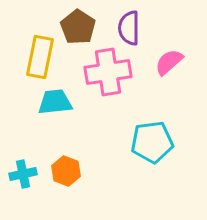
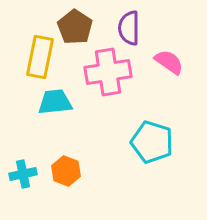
brown pentagon: moved 3 px left
pink semicircle: rotated 76 degrees clockwise
cyan pentagon: rotated 24 degrees clockwise
